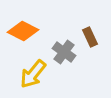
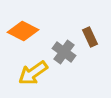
yellow arrow: moved 1 px up; rotated 16 degrees clockwise
